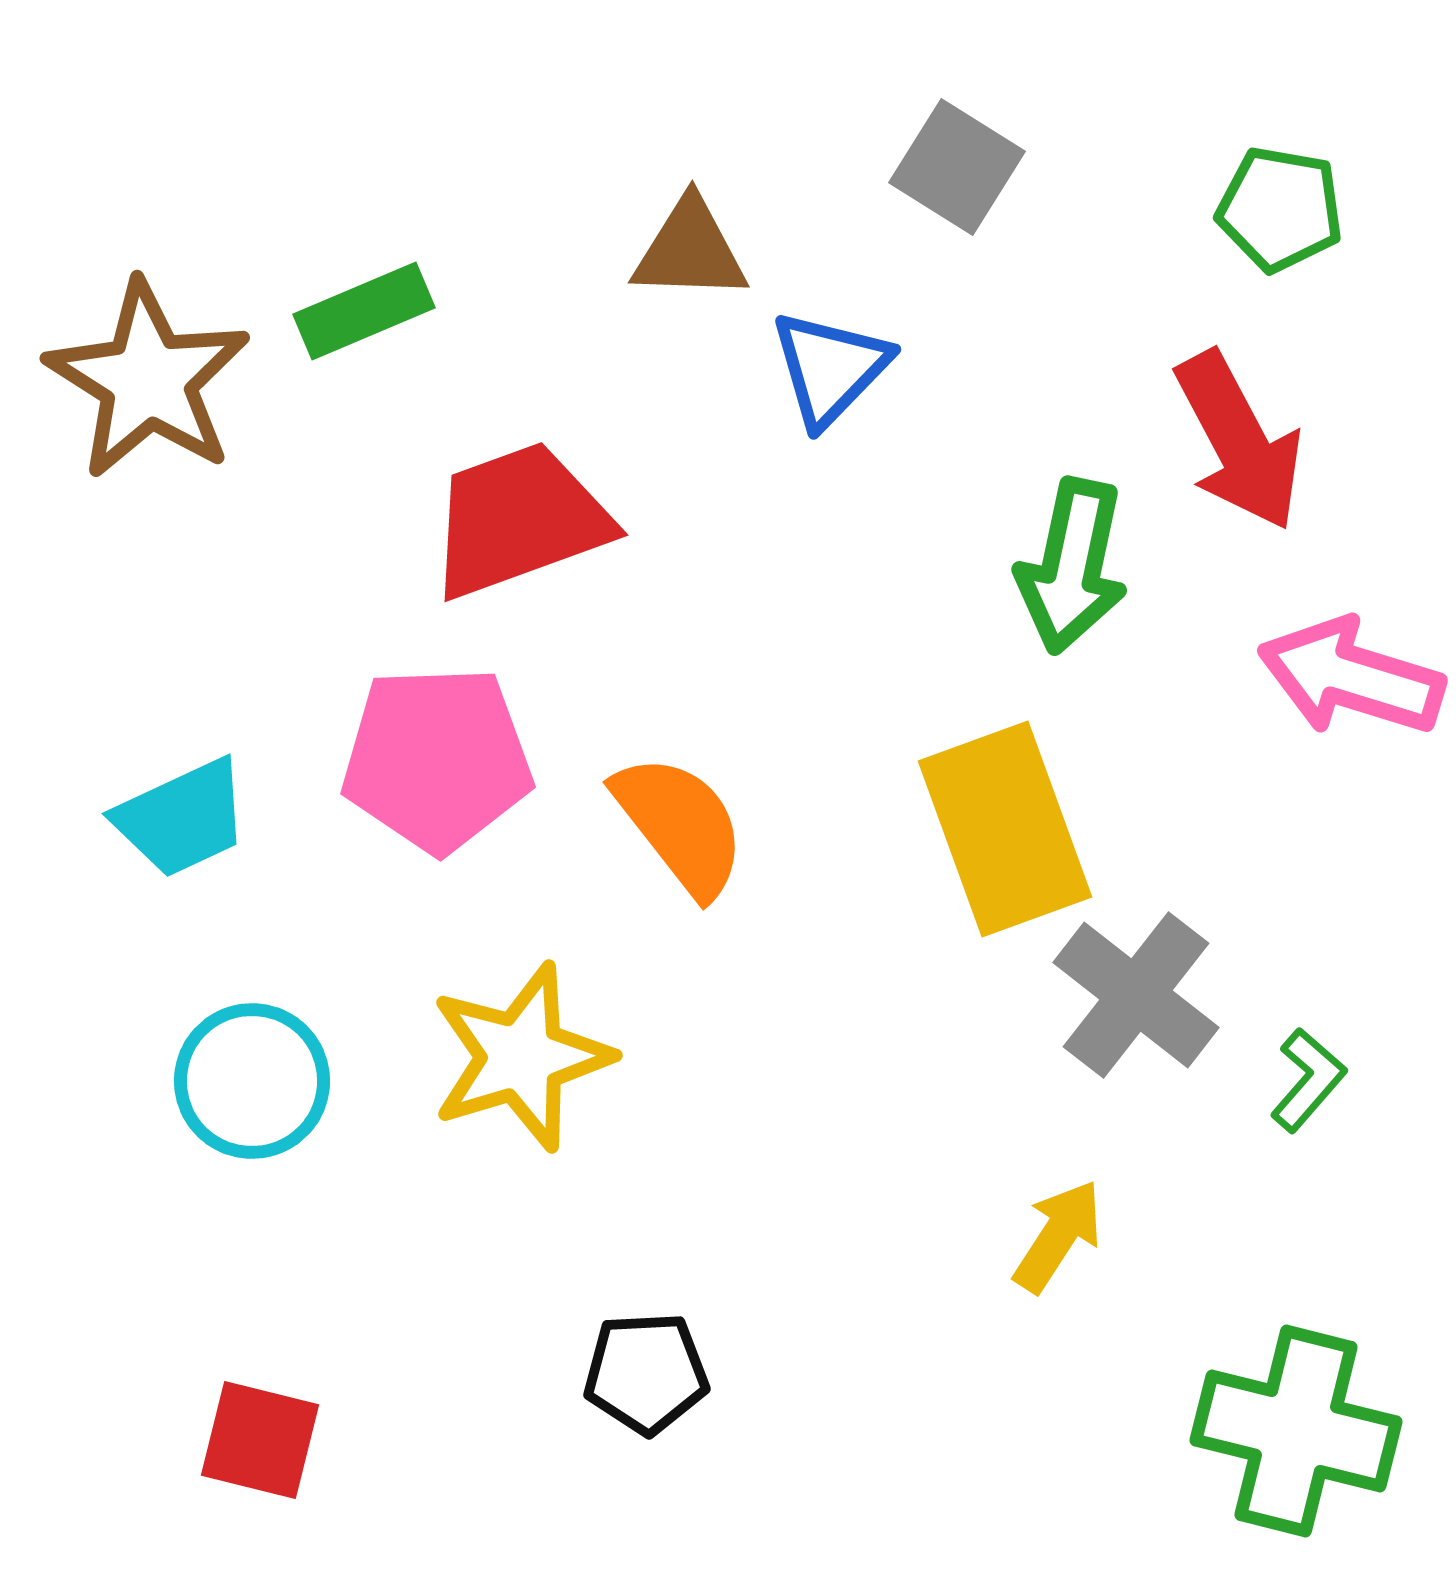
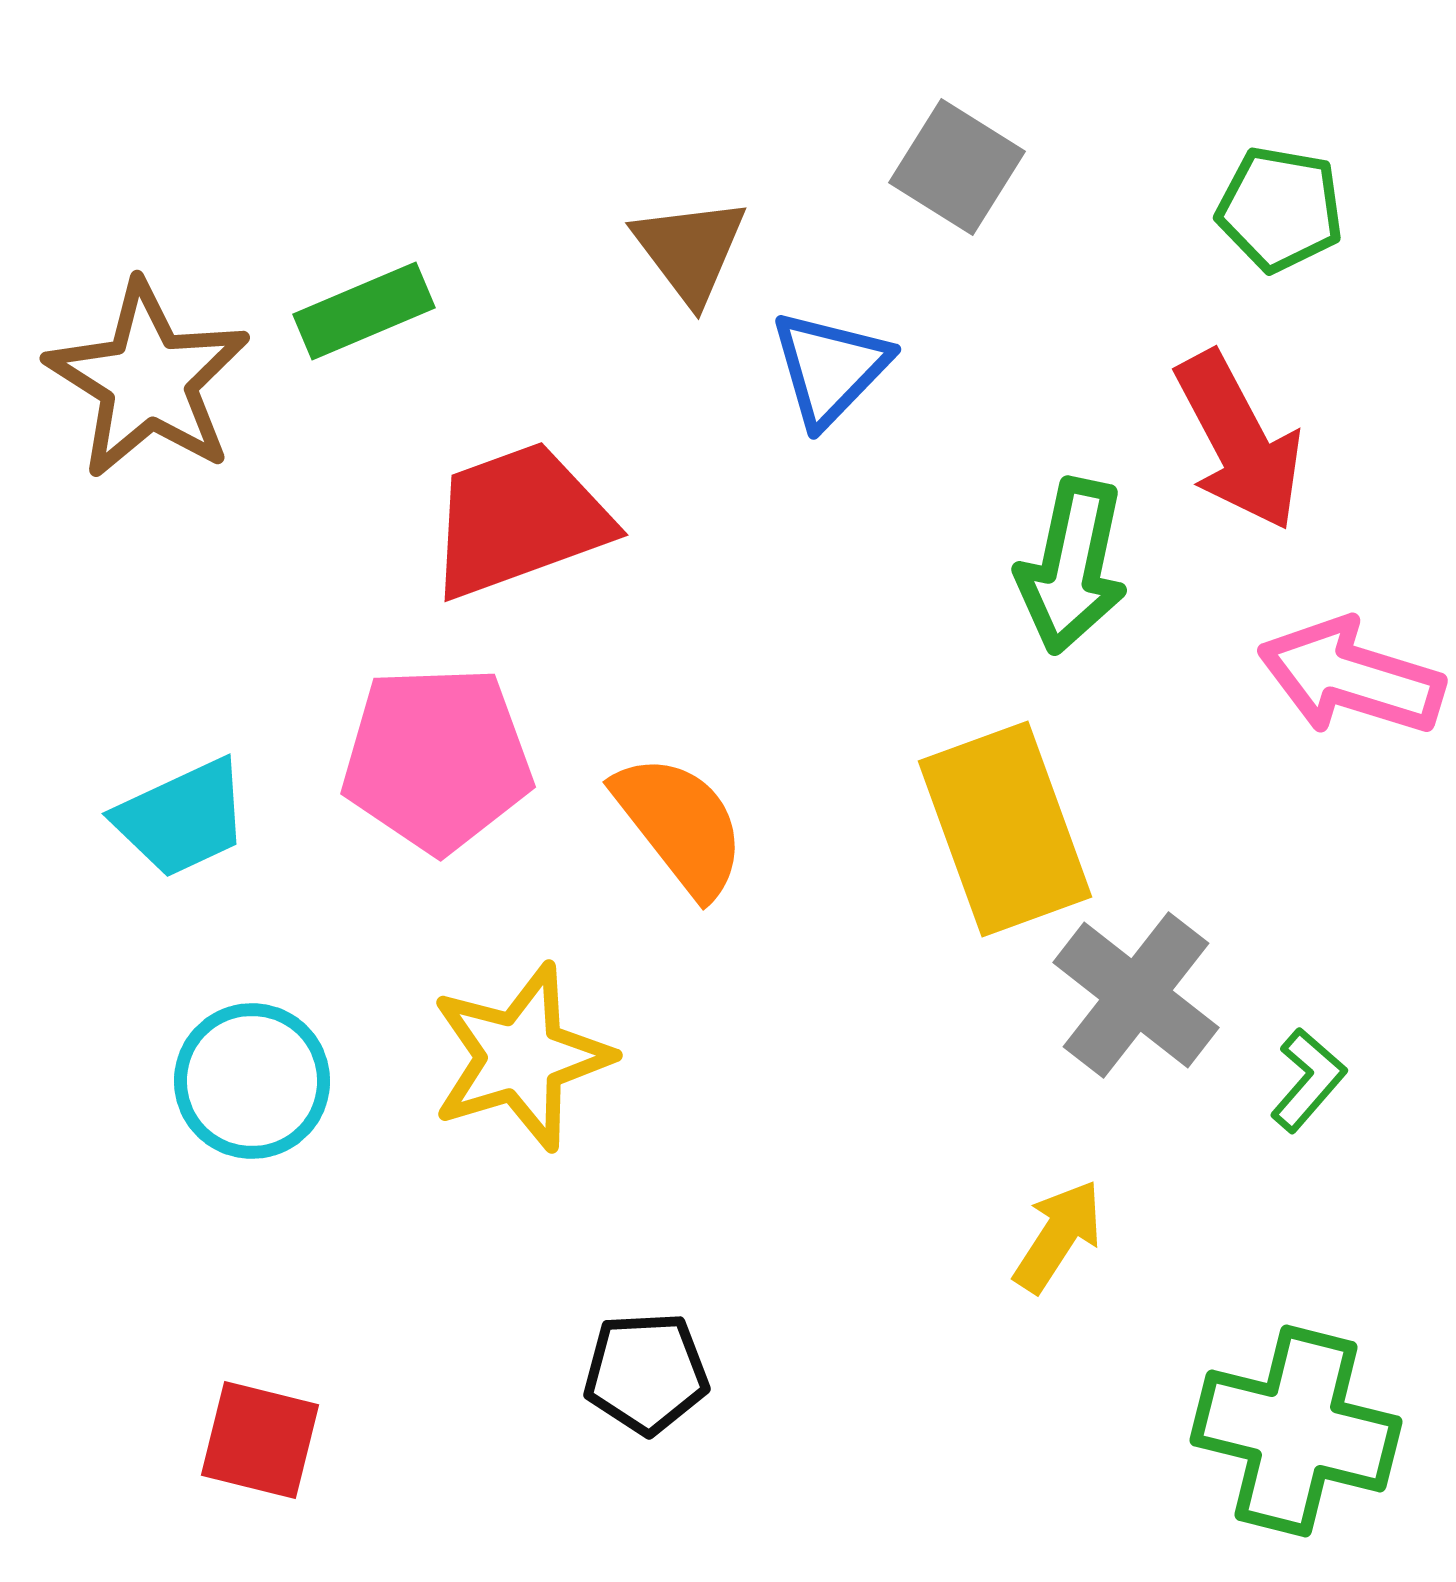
brown triangle: rotated 51 degrees clockwise
